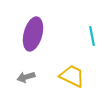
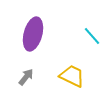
cyan line: rotated 30 degrees counterclockwise
gray arrow: rotated 144 degrees clockwise
